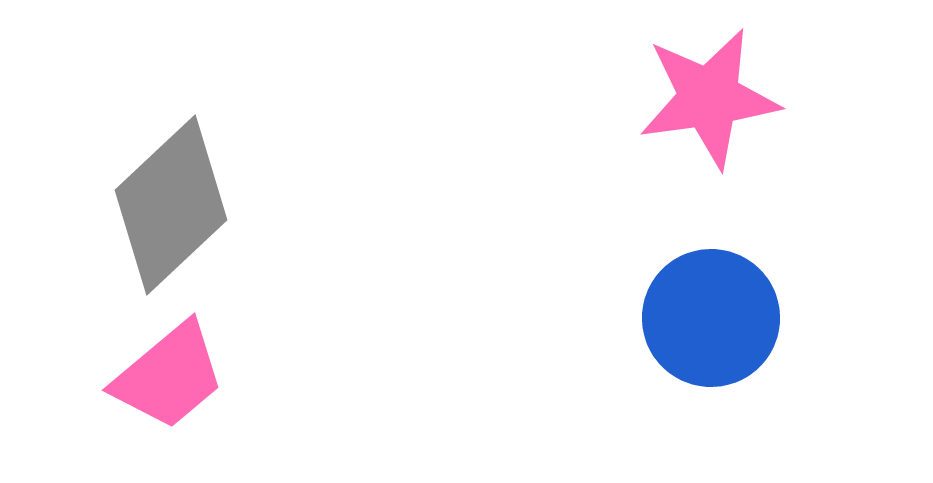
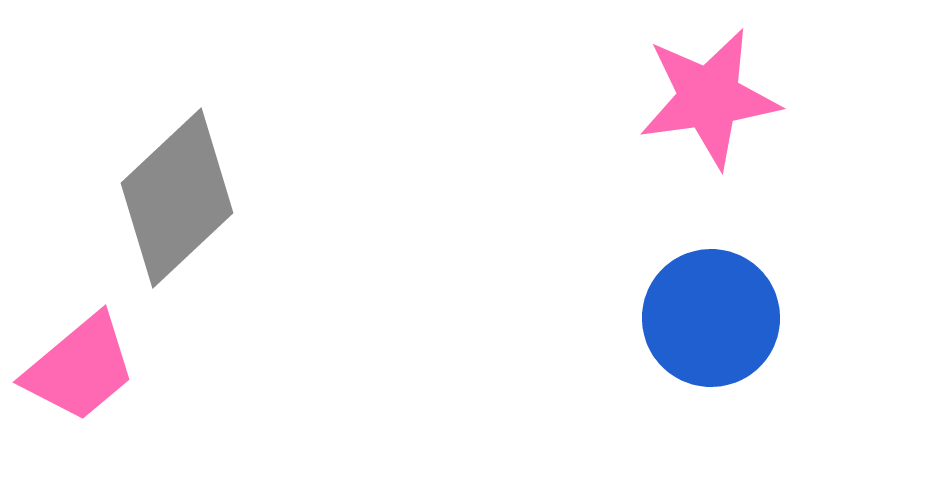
gray diamond: moved 6 px right, 7 px up
pink trapezoid: moved 89 px left, 8 px up
